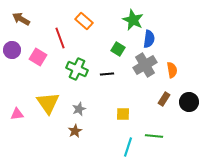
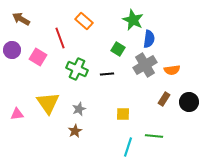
orange semicircle: rotated 91 degrees clockwise
